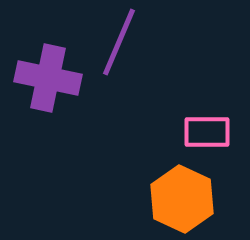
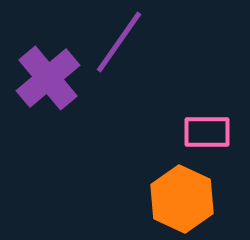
purple line: rotated 12 degrees clockwise
purple cross: rotated 38 degrees clockwise
